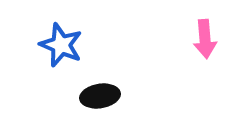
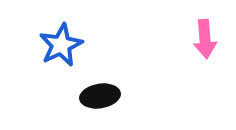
blue star: rotated 24 degrees clockwise
